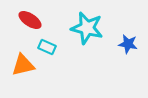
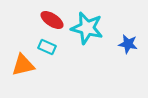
red ellipse: moved 22 px right
